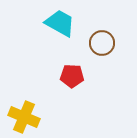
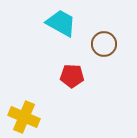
cyan trapezoid: moved 1 px right
brown circle: moved 2 px right, 1 px down
